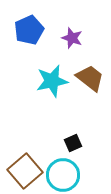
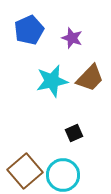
brown trapezoid: rotated 96 degrees clockwise
black square: moved 1 px right, 10 px up
